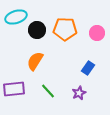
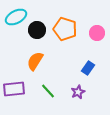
cyan ellipse: rotated 10 degrees counterclockwise
orange pentagon: rotated 15 degrees clockwise
purple star: moved 1 px left, 1 px up
